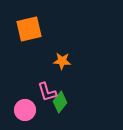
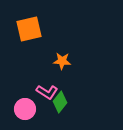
pink L-shape: rotated 40 degrees counterclockwise
pink circle: moved 1 px up
